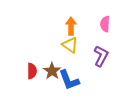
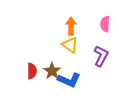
blue L-shape: rotated 45 degrees counterclockwise
